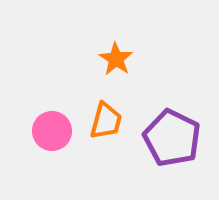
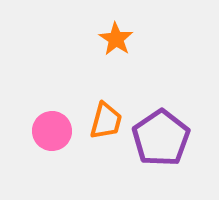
orange star: moved 20 px up
purple pentagon: moved 11 px left; rotated 12 degrees clockwise
